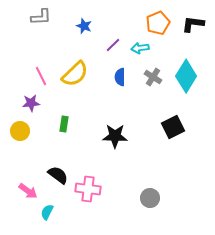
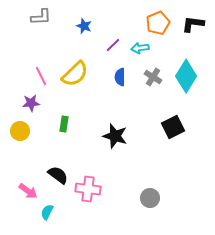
black star: rotated 15 degrees clockwise
